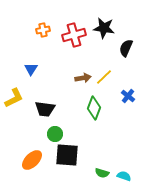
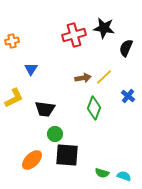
orange cross: moved 31 px left, 11 px down
